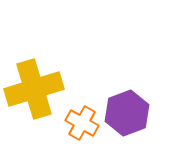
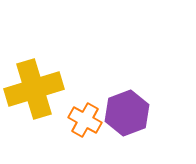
orange cross: moved 3 px right, 3 px up
